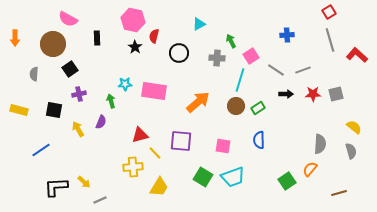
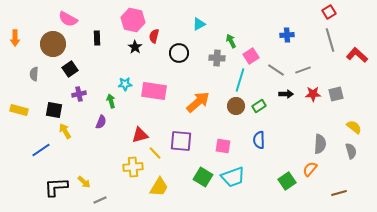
green rectangle at (258, 108): moved 1 px right, 2 px up
yellow arrow at (78, 129): moved 13 px left, 2 px down
